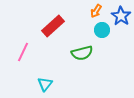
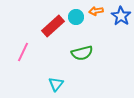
orange arrow: rotated 48 degrees clockwise
cyan circle: moved 26 px left, 13 px up
cyan triangle: moved 11 px right
